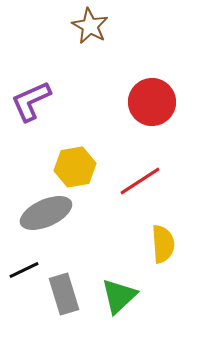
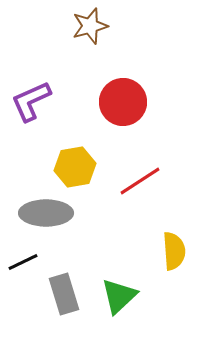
brown star: rotated 27 degrees clockwise
red circle: moved 29 px left
gray ellipse: rotated 24 degrees clockwise
yellow semicircle: moved 11 px right, 7 px down
black line: moved 1 px left, 8 px up
